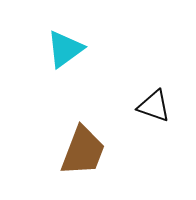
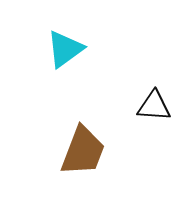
black triangle: rotated 15 degrees counterclockwise
